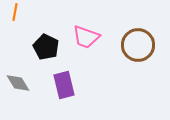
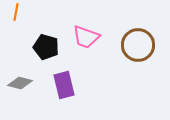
orange line: moved 1 px right
black pentagon: rotated 10 degrees counterclockwise
gray diamond: moved 2 px right; rotated 45 degrees counterclockwise
